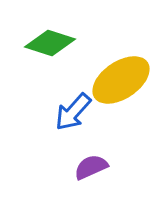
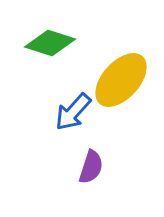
yellow ellipse: rotated 14 degrees counterclockwise
purple semicircle: rotated 132 degrees clockwise
